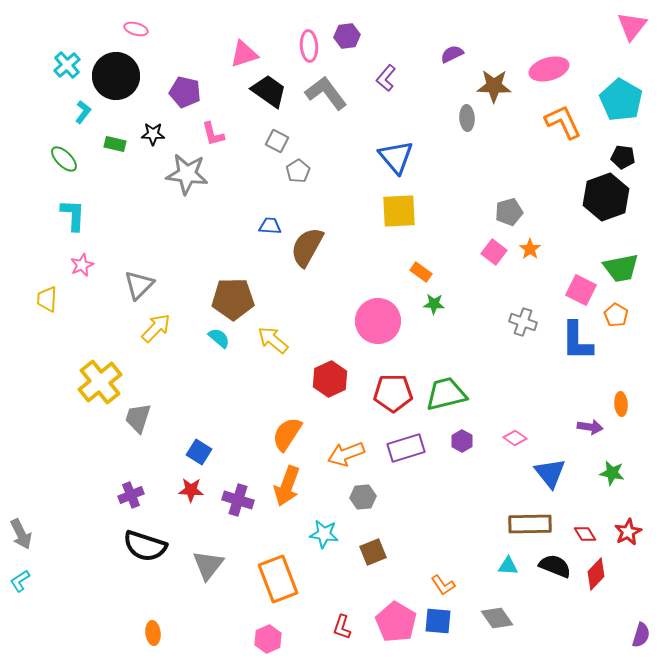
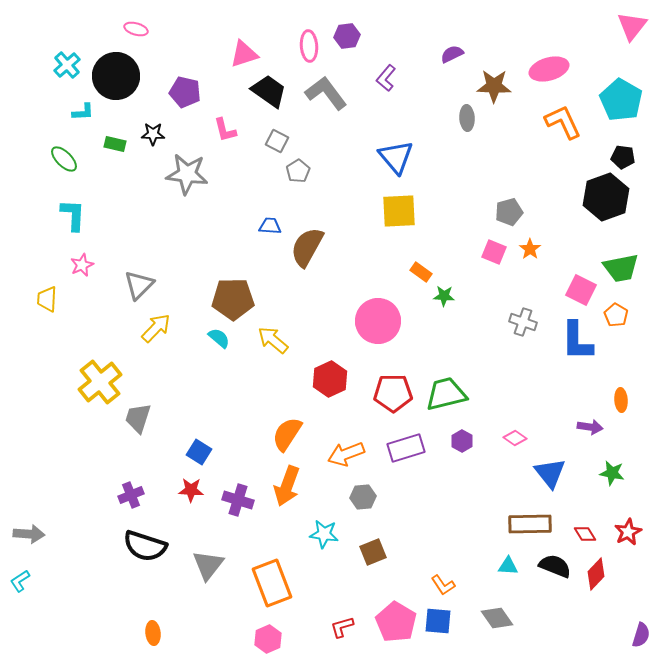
cyan L-shape at (83, 112): rotated 50 degrees clockwise
pink L-shape at (213, 134): moved 12 px right, 4 px up
pink square at (494, 252): rotated 15 degrees counterclockwise
green star at (434, 304): moved 10 px right, 8 px up
orange ellipse at (621, 404): moved 4 px up
gray arrow at (21, 534): moved 8 px right; rotated 60 degrees counterclockwise
orange rectangle at (278, 579): moved 6 px left, 4 px down
red L-shape at (342, 627): rotated 55 degrees clockwise
